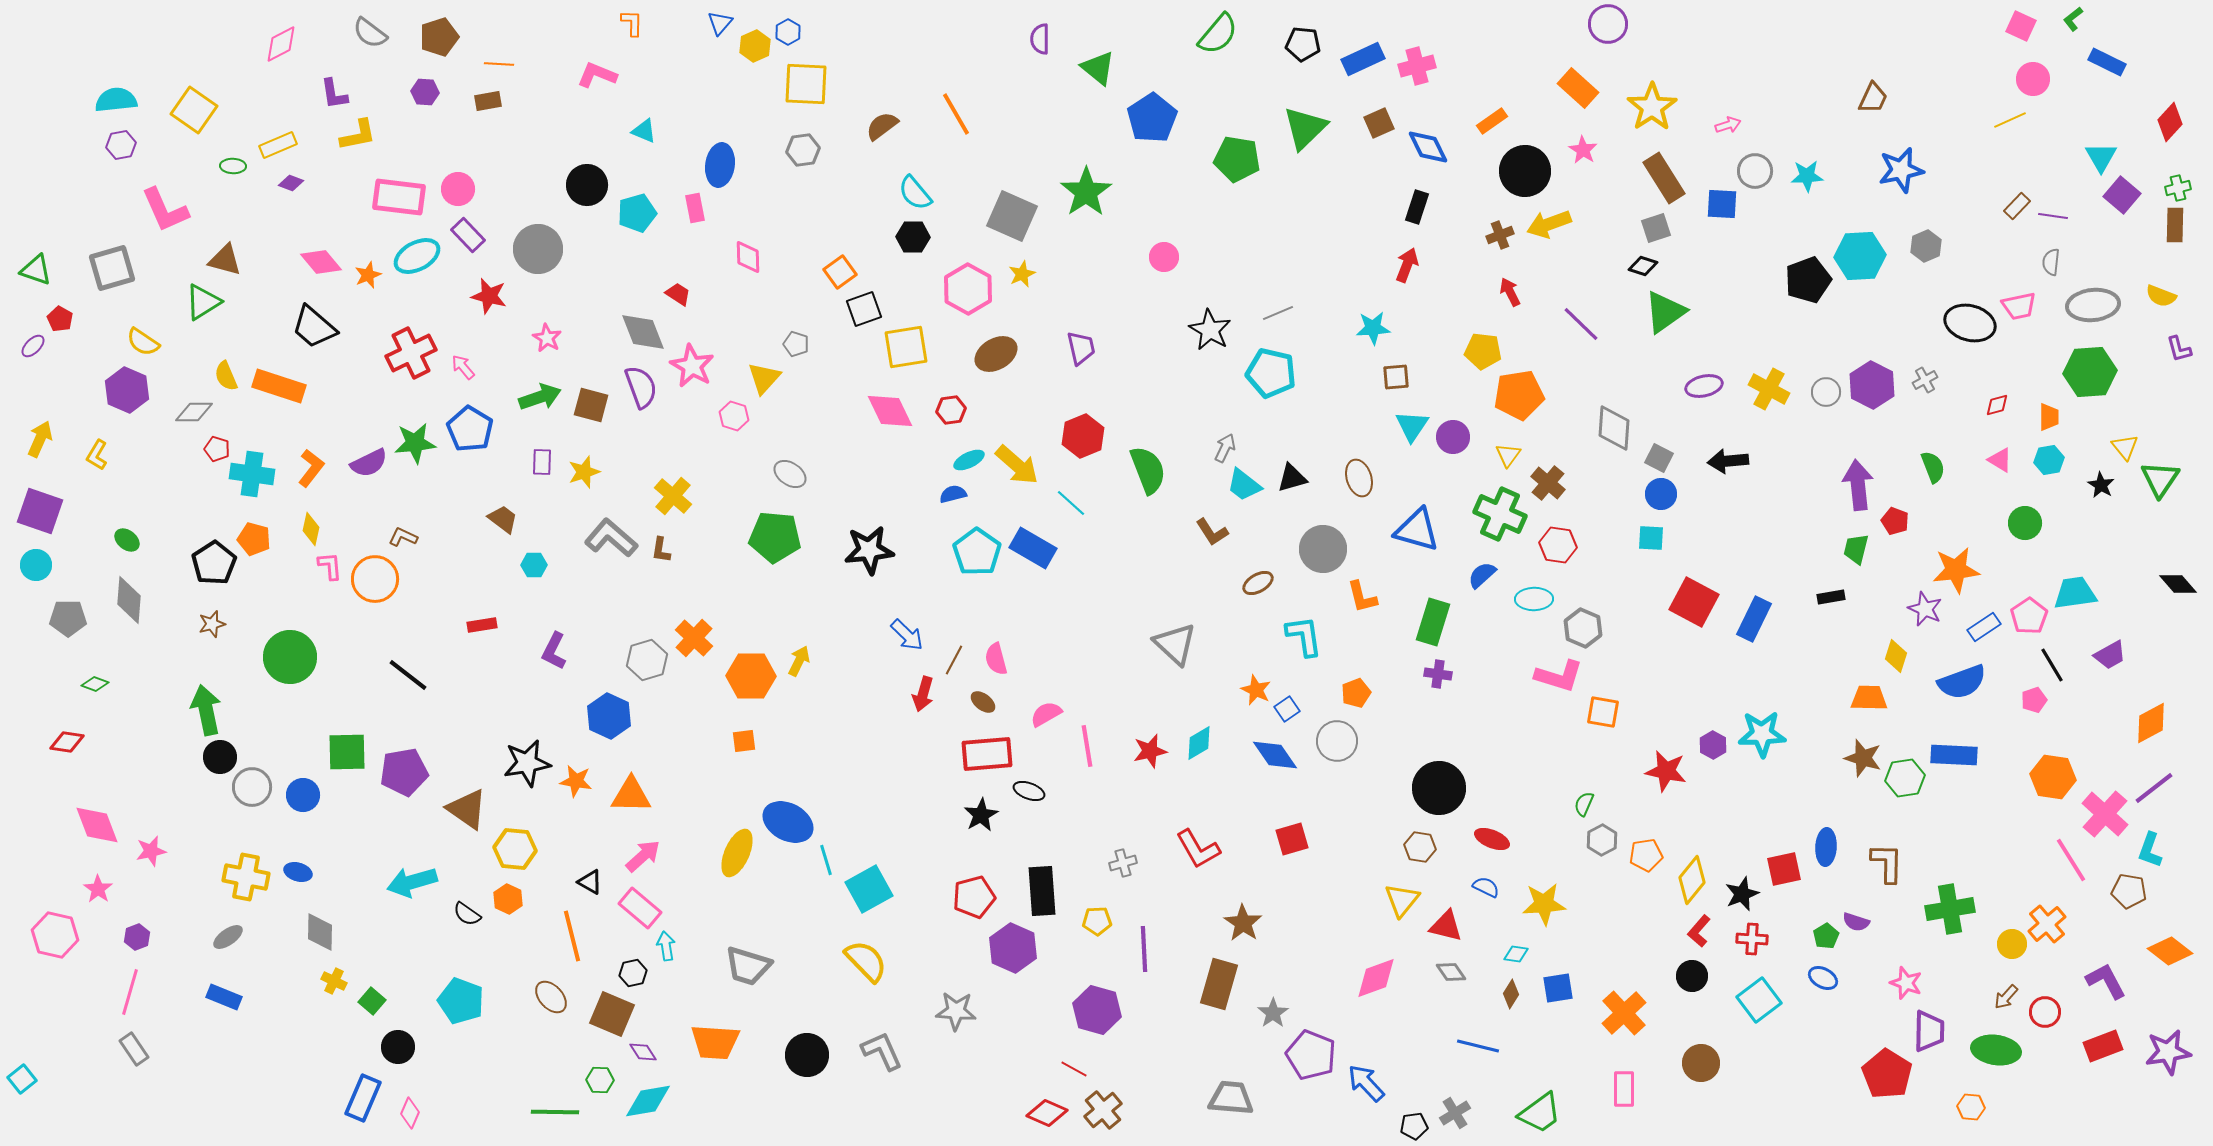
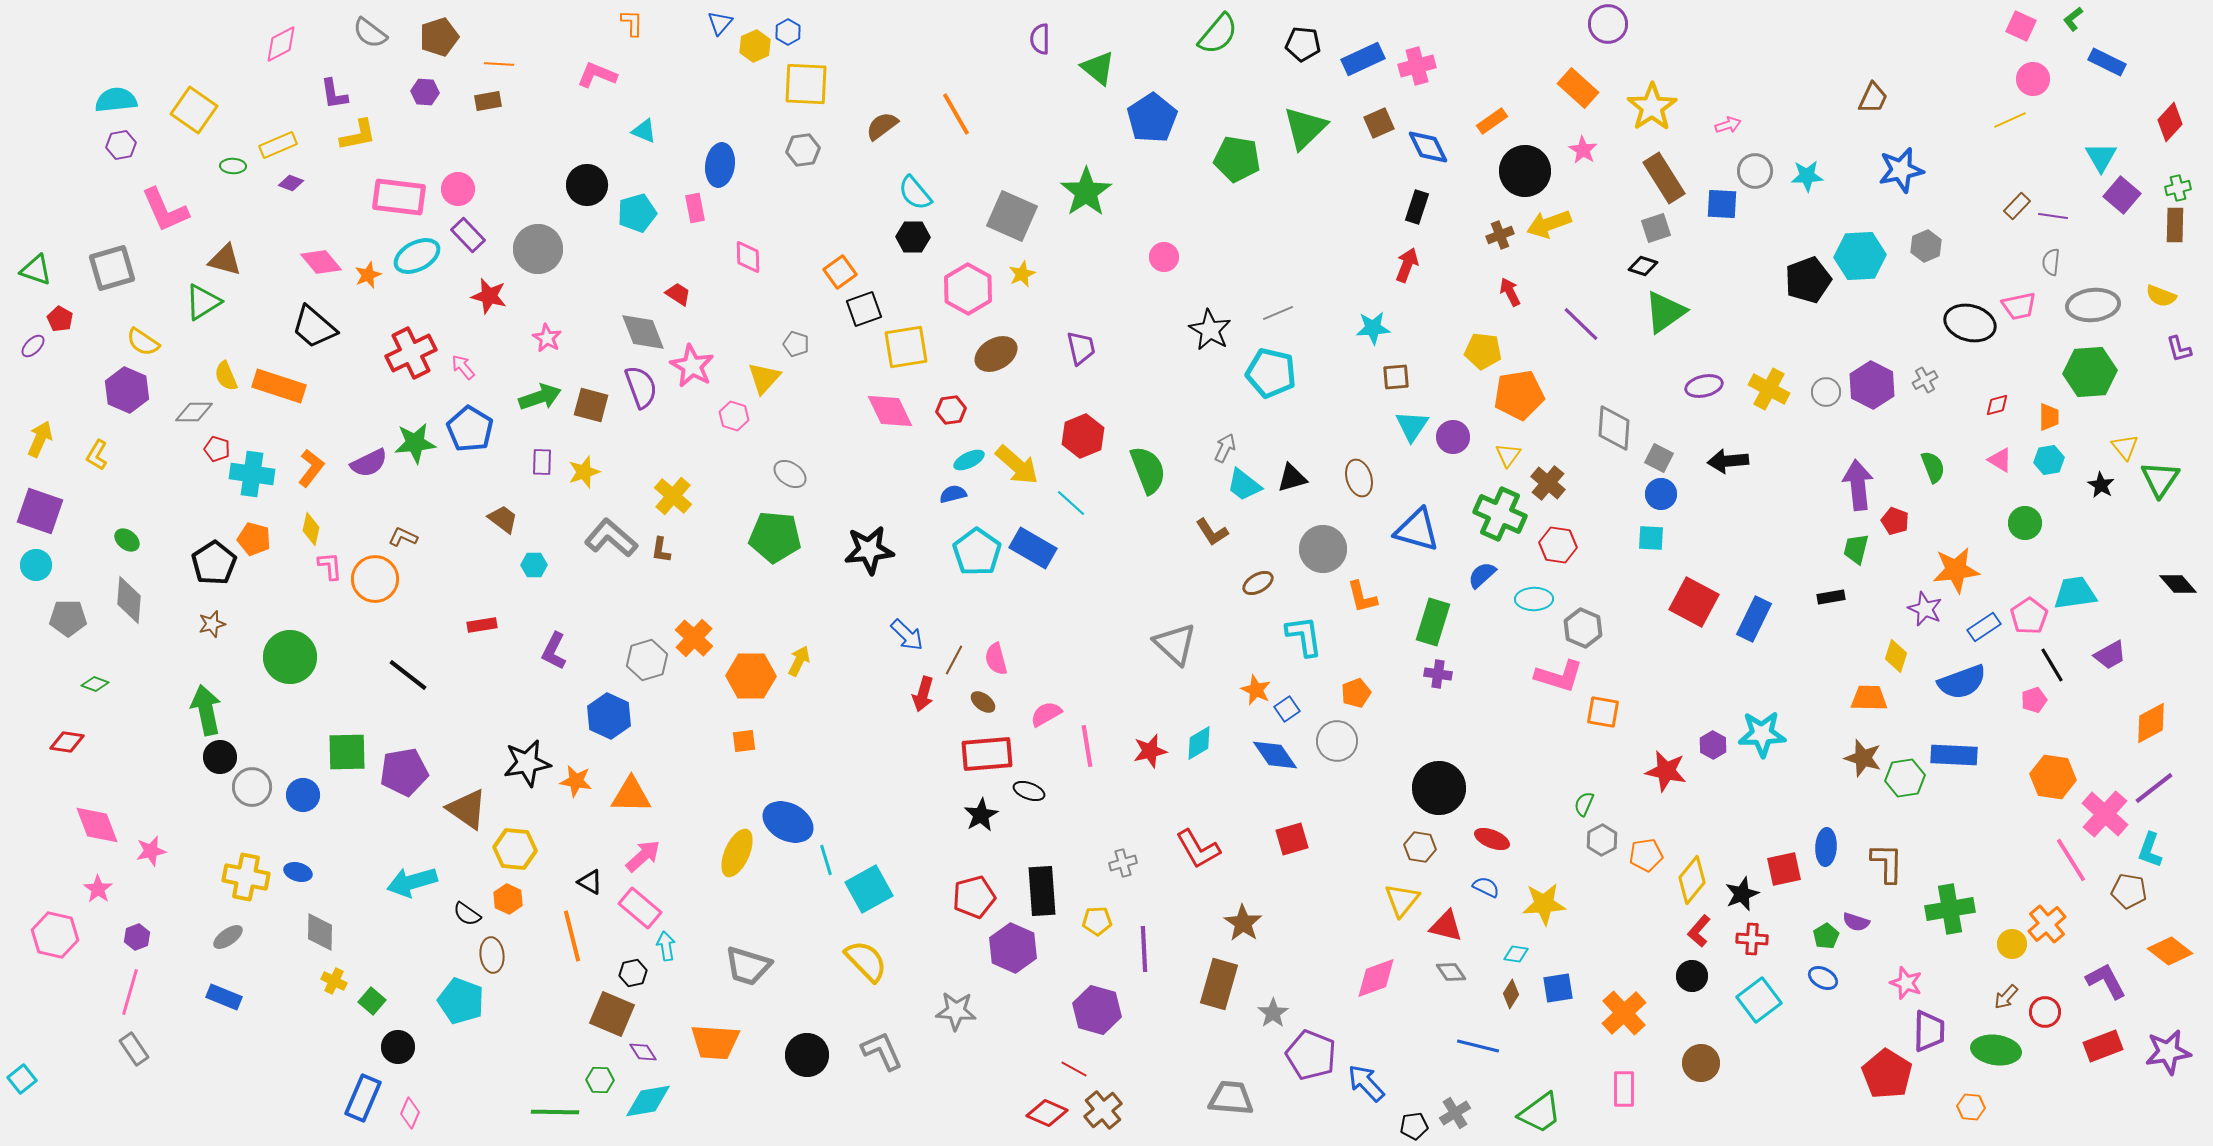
brown ellipse at (551, 997): moved 59 px left, 42 px up; rotated 36 degrees clockwise
